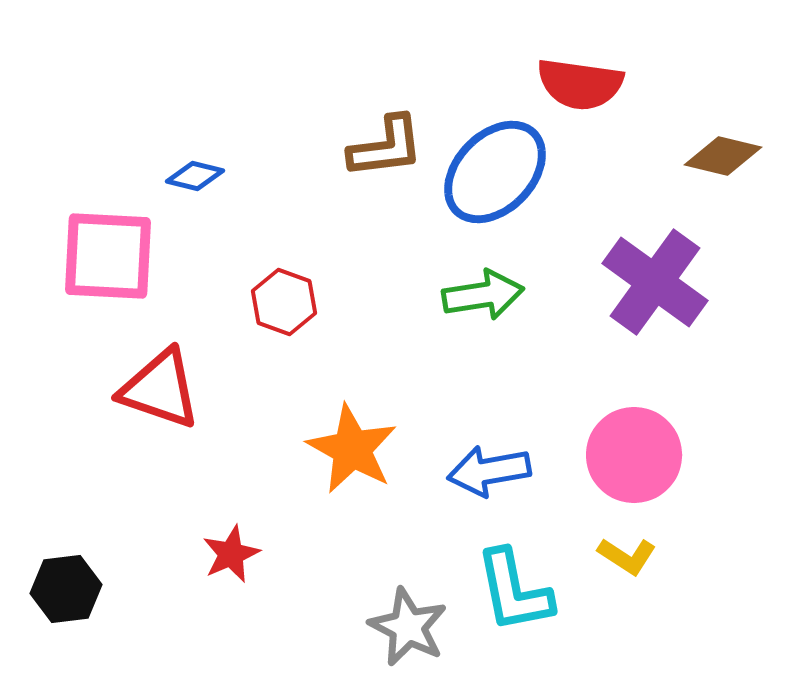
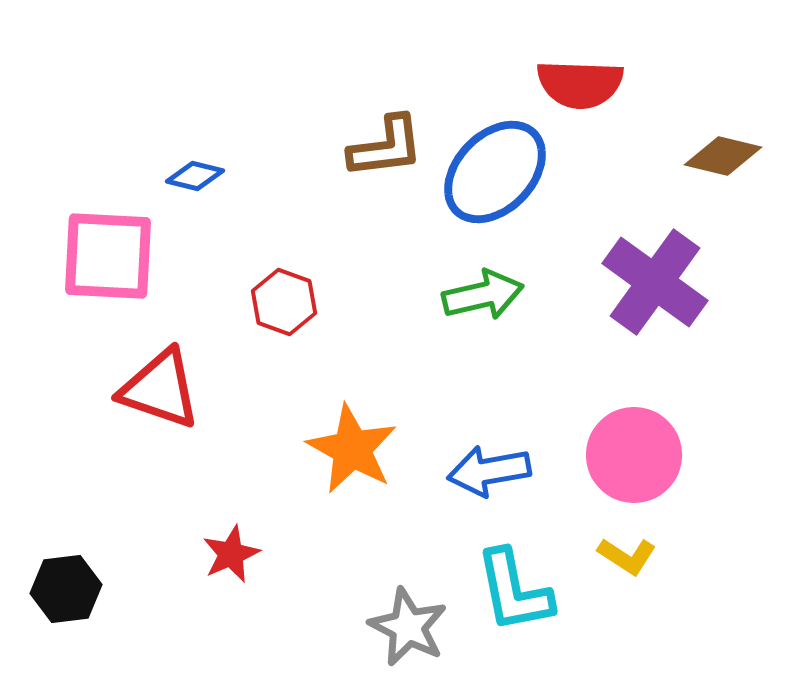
red semicircle: rotated 6 degrees counterclockwise
green arrow: rotated 4 degrees counterclockwise
